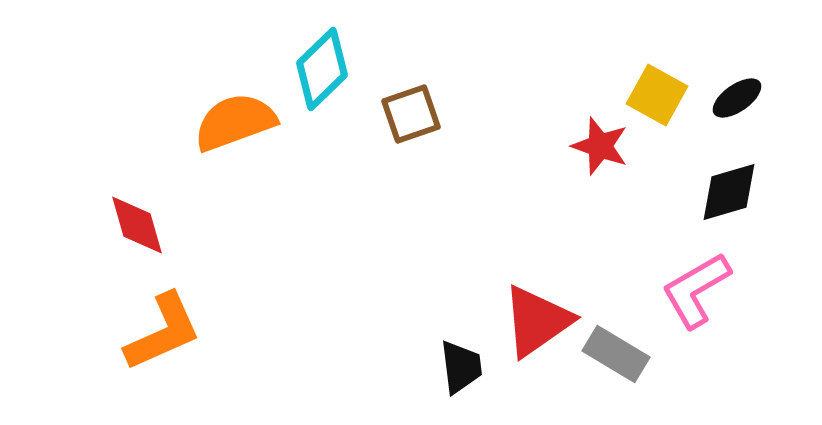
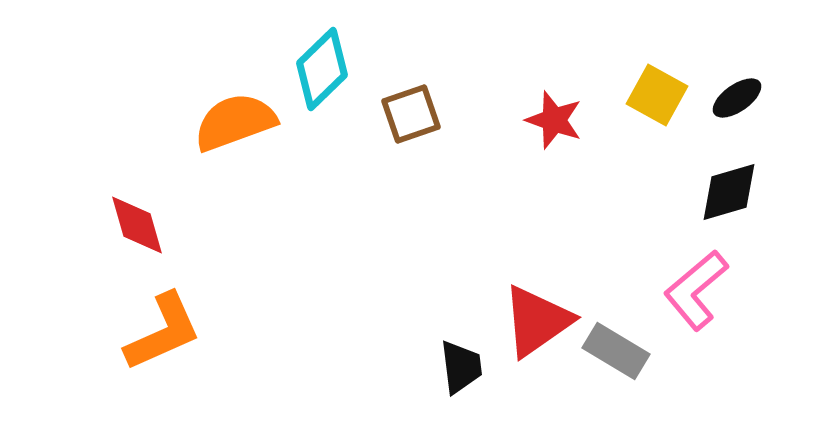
red star: moved 46 px left, 26 px up
pink L-shape: rotated 10 degrees counterclockwise
gray rectangle: moved 3 px up
